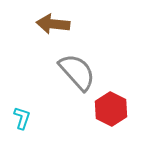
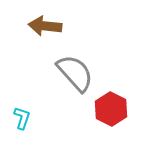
brown arrow: moved 8 px left, 2 px down
gray semicircle: moved 2 px left, 1 px down
